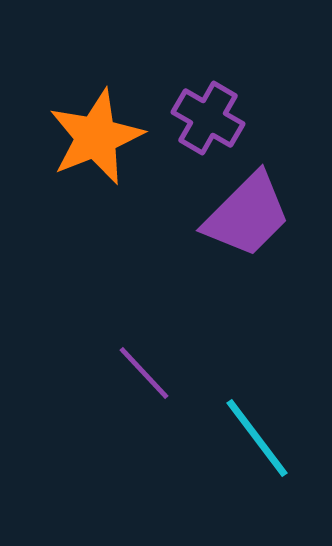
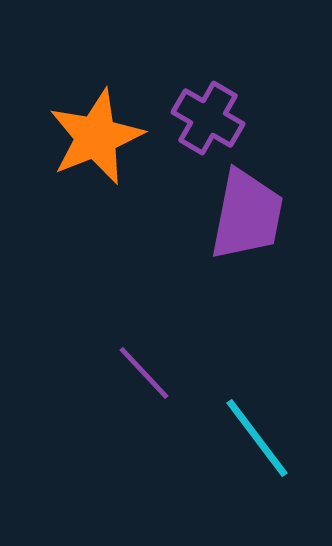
purple trapezoid: rotated 34 degrees counterclockwise
